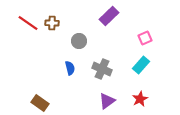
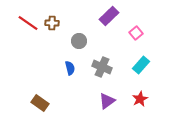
pink square: moved 9 px left, 5 px up; rotated 16 degrees counterclockwise
gray cross: moved 2 px up
